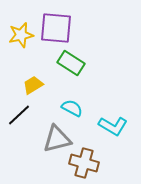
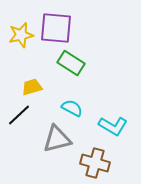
yellow trapezoid: moved 1 px left, 2 px down; rotated 15 degrees clockwise
brown cross: moved 11 px right
